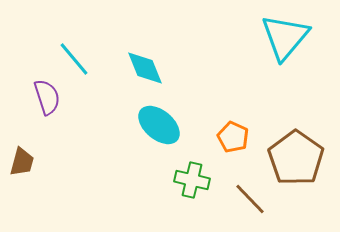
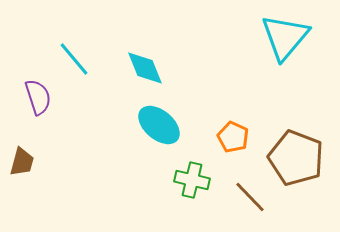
purple semicircle: moved 9 px left
brown pentagon: rotated 14 degrees counterclockwise
brown line: moved 2 px up
